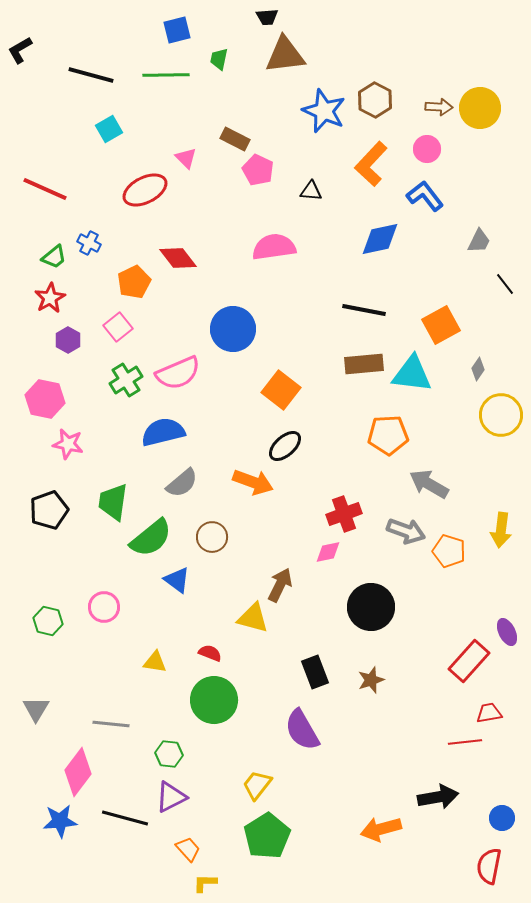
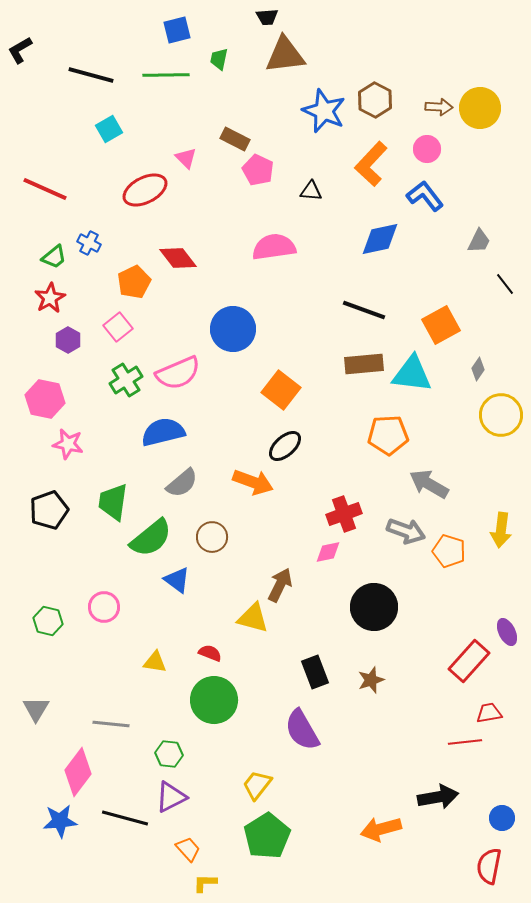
black line at (364, 310): rotated 9 degrees clockwise
black circle at (371, 607): moved 3 px right
